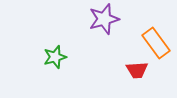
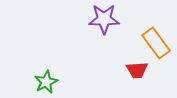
purple star: rotated 16 degrees clockwise
green star: moved 9 px left, 25 px down; rotated 10 degrees counterclockwise
